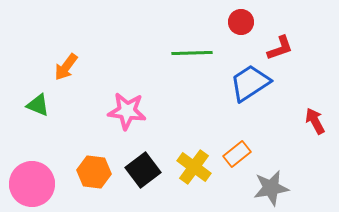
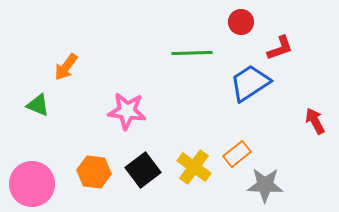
gray star: moved 6 px left, 3 px up; rotated 12 degrees clockwise
